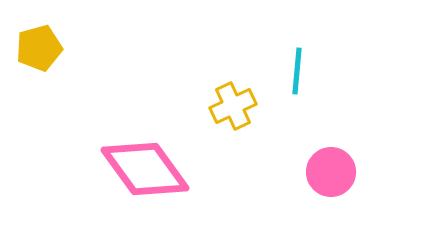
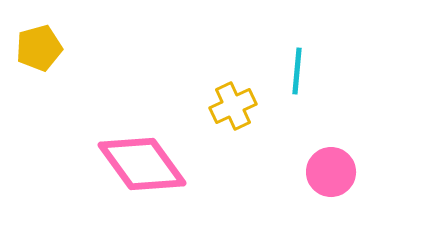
pink diamond: moved 3 px left, 5 px up
